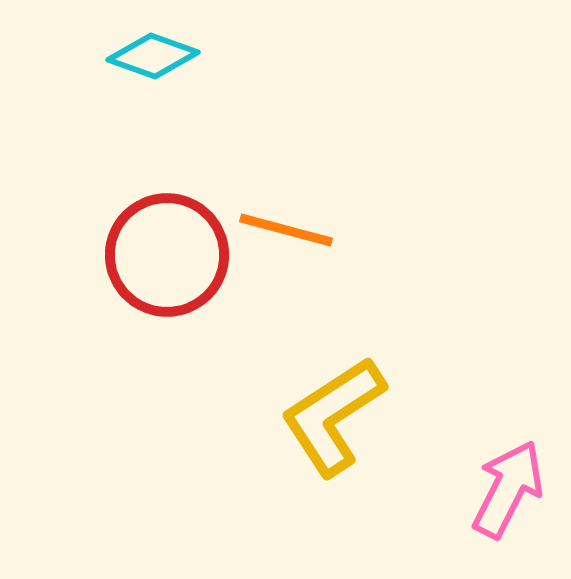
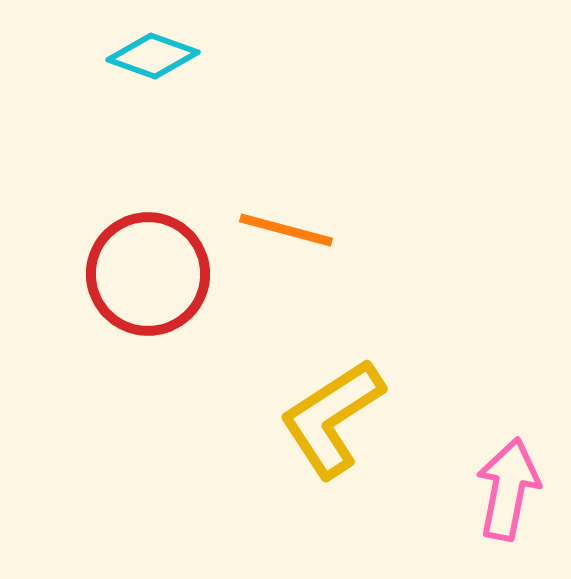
red circle: moved 19 px left, 19 px down
yellow L-shape: moved 1 px left, 2 px down
pink arrow: rotated 16 degrees counterclockwise
